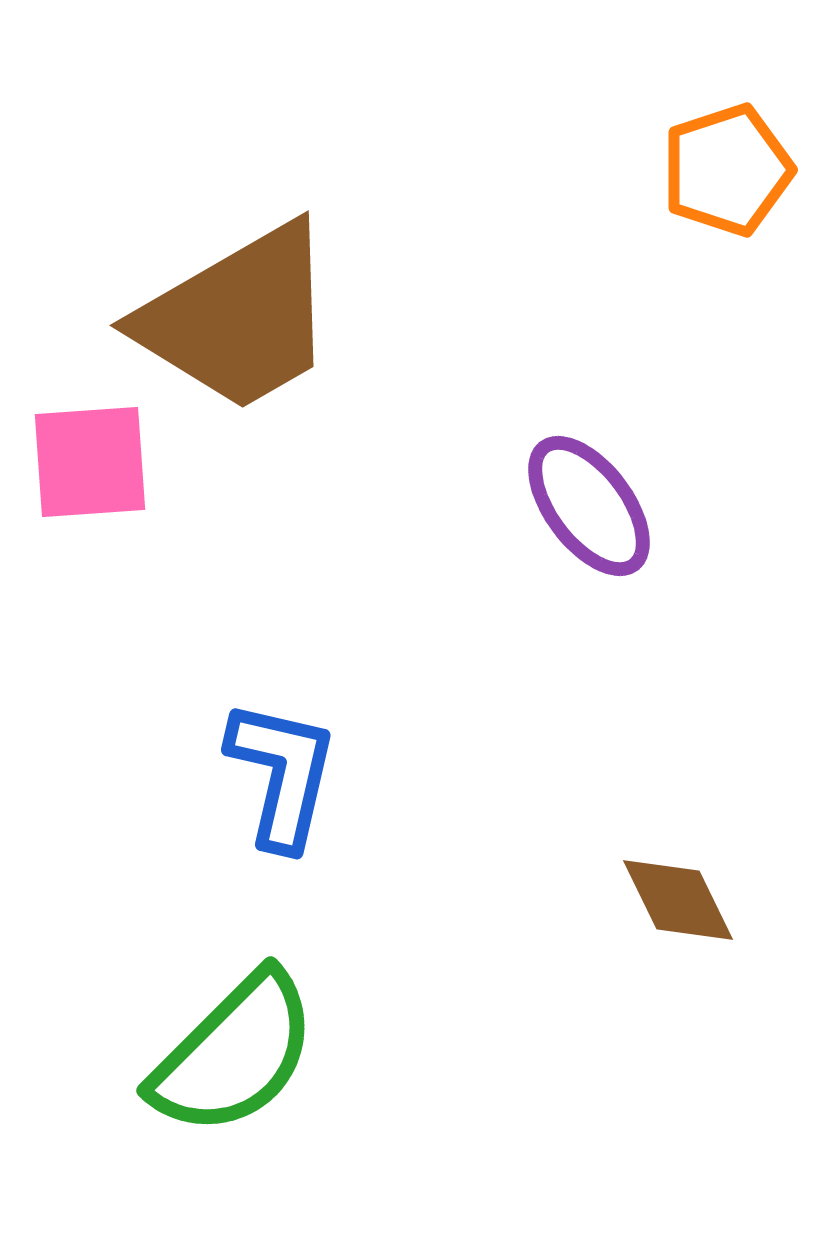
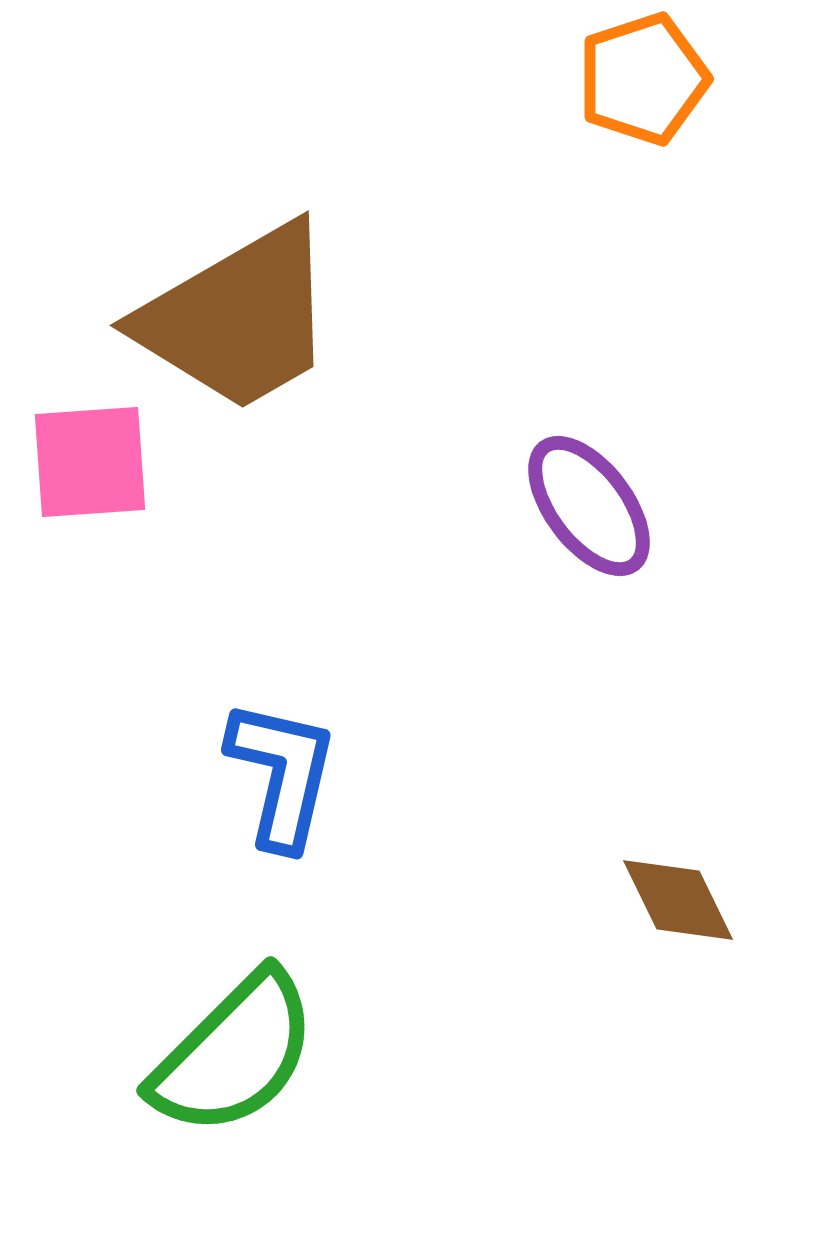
orange pentagon: moved 84 px left, 91 px up
